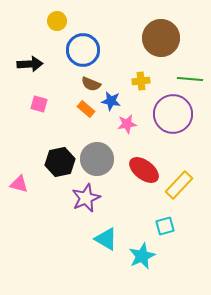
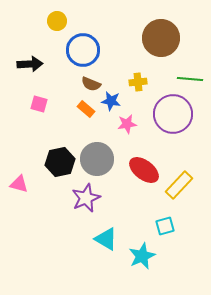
yellow cross: moved 3 px left, 1 px down
